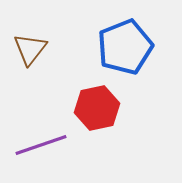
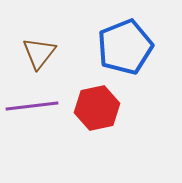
brown triangle: moved 9 px right, 4 px down
purple line: moved 9 px left, 39 px up; rotated 12 degrees clockwise
